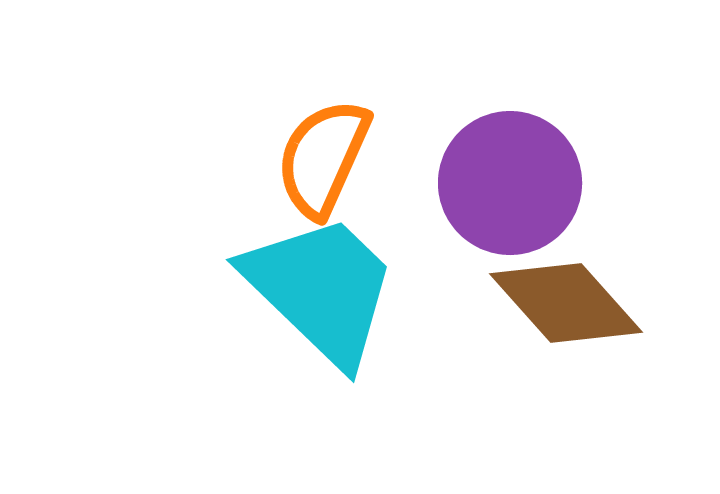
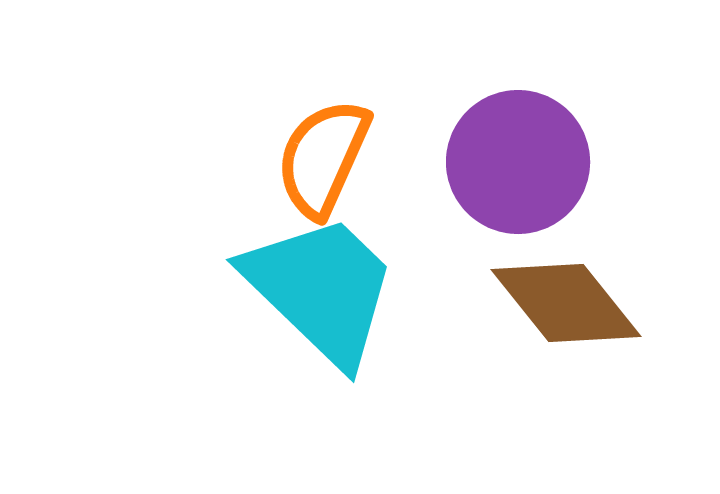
purple circle: moved 8 px right, 21 px up
brown diamond: rotated 3 degrees clockwise
